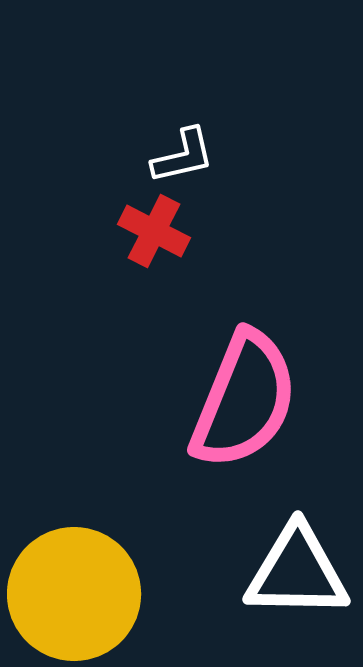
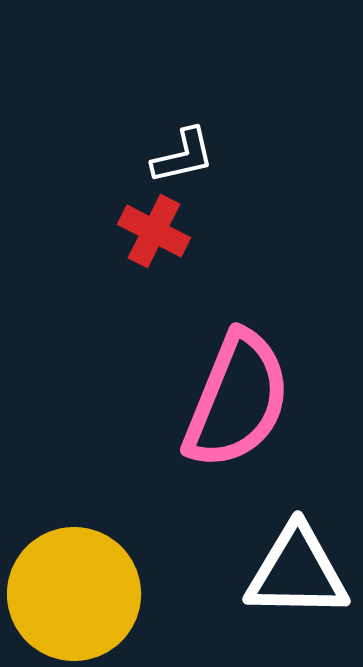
pink semicircle: moved 7 px left
